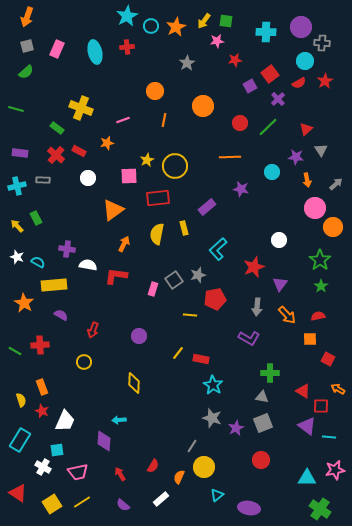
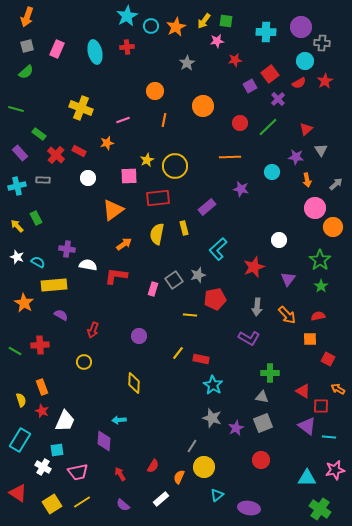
green rectangle at (57, 128): moved 18 px left, 6 px down
purple rectangle at (20, 153): rotated 42 degrees clockwise
orange arrow at (124, 244): rotated 28 degrees clockwise
purple triangle at (280, 284): moved 8 px right, 5 px up
